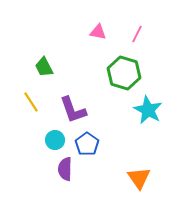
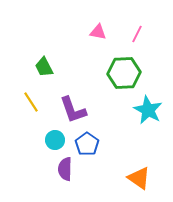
green hexagon: rotated 20 degrees counterclockwise
orange triangle: rotated 20 degrees counterclockwise
